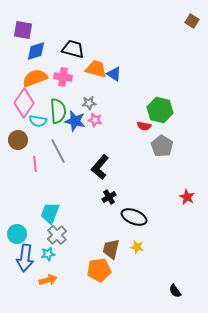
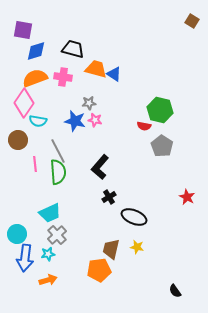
green semicircle: moved 61 px down
cyan trapezoid: rotated 135 degrees counterclockwise
